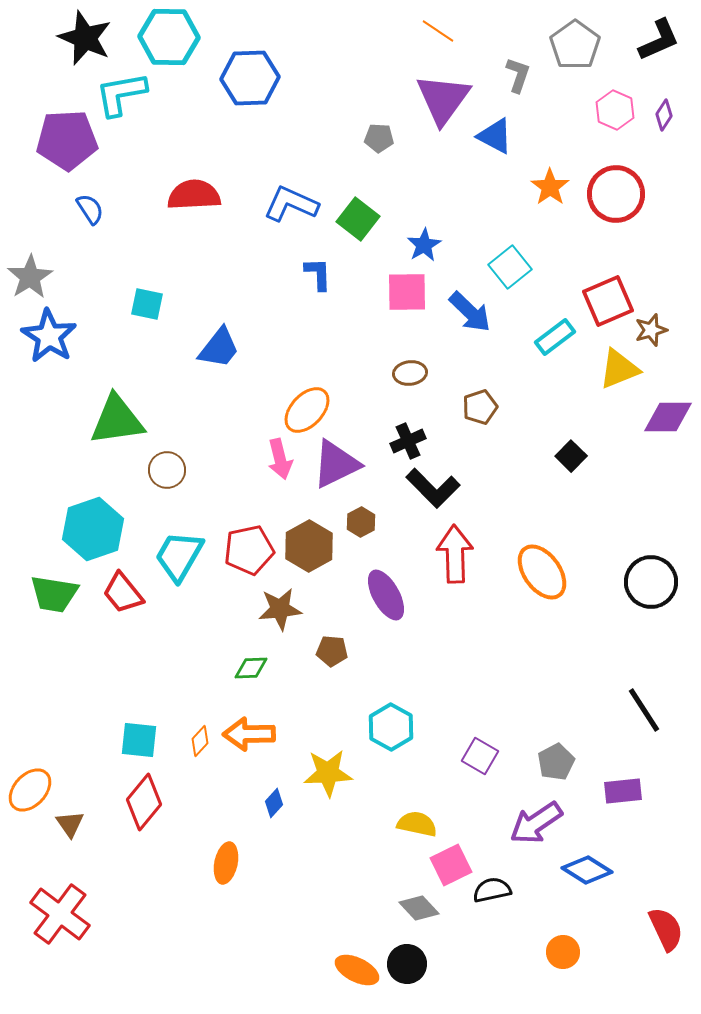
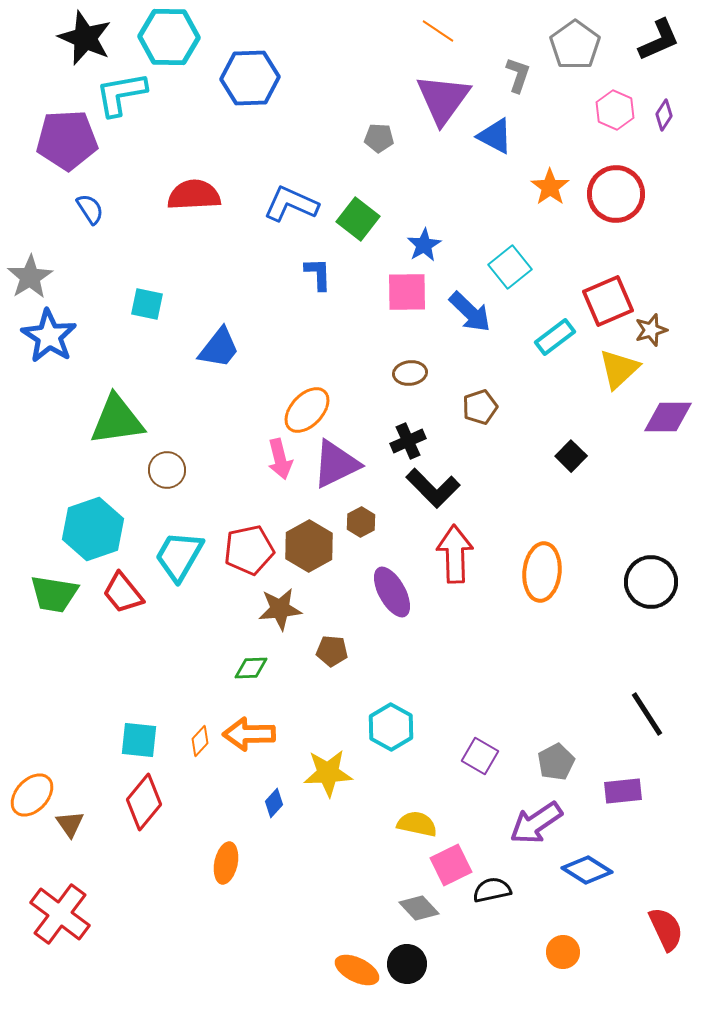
yellow triangle at (619, 369): rotated 21 degrees counterclockwise
orange ellipse at (542, 572): rotated 42 degrees clockwise
purple ellipse at (386, 595): moved 6 px right, 3 px up
black line at (644, 710): moved 3 px right, 4 px down
orange ellipse at (30, 790): moved 2 px right, 5 px down
